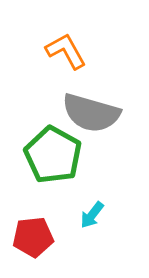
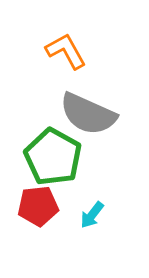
gray semicircle: moved 3 px left, 1 px down; rotated 8 degrees clockwise
green pentagon: moved 2 px down
red pentagon: moved 5 px right, 31 px up
